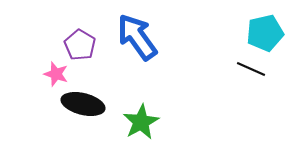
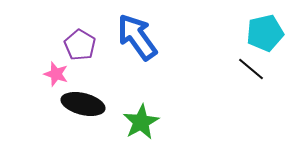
black line: rotated 16 degrees clockwise
